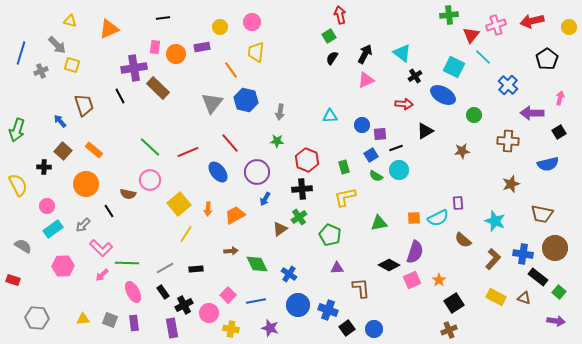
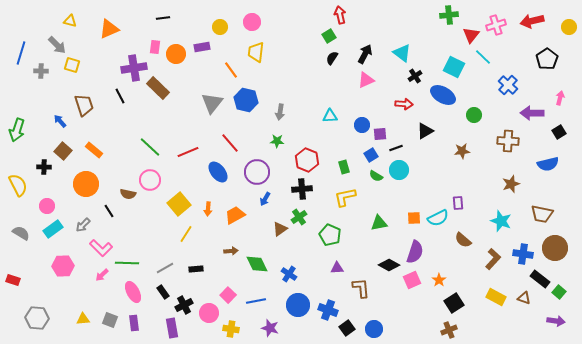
gray cross at (41, 71): rotated 24 degrees clockwise
cyan star at (495, 221): moved 6 px right
gray semicircle at (23, 246): moved 2 px left, 13 px up
black rectangle at (538, 277): moved 2 px right, 2 px down
